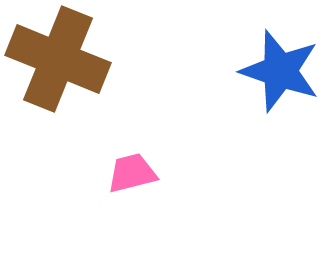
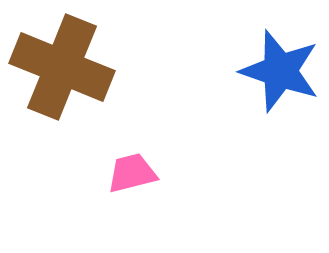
brown cross: moved 4 px right, 8 px down
